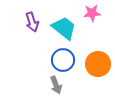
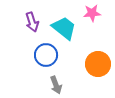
blue circle: moved 17 px left, 5 px up
